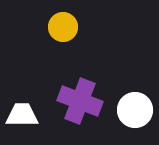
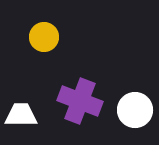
yellow circle: moved 19 px left, 10 px down
white trapezoid: moved 1 px left
